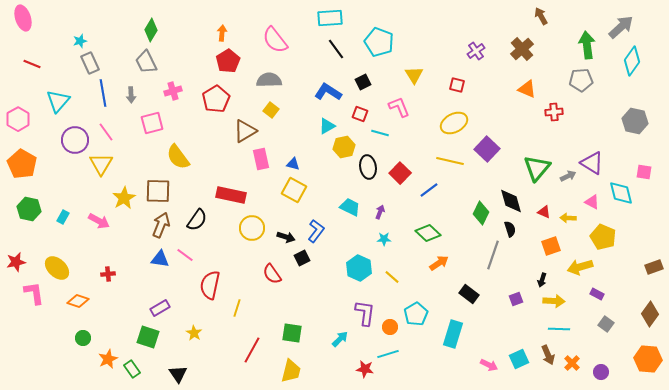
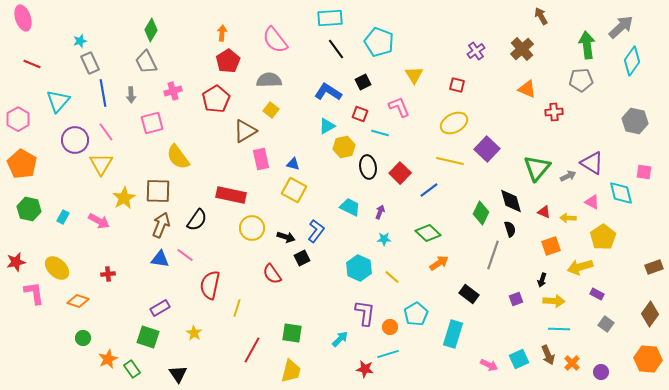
yellow pentagon at (603, 237): rotated 15 degrees clockwise
